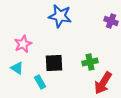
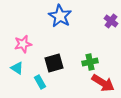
blue star: rotated 20 degrees clockwise
purple cross: rotated 16 degrees clockwise
pink star: rotated 12 degrees clockwise
black square: rotated 12 degrees counterclockwise
red arrow: rotated 90 degrees counterclockwise
